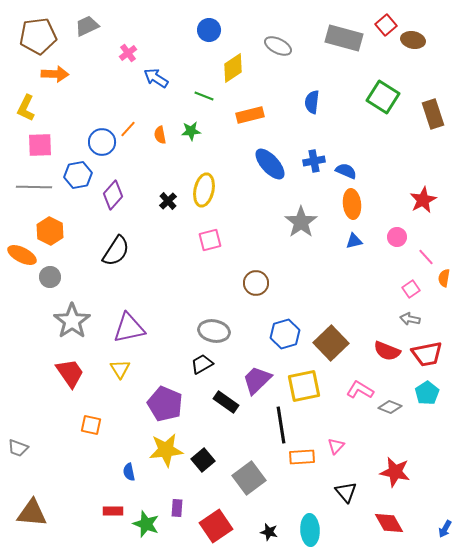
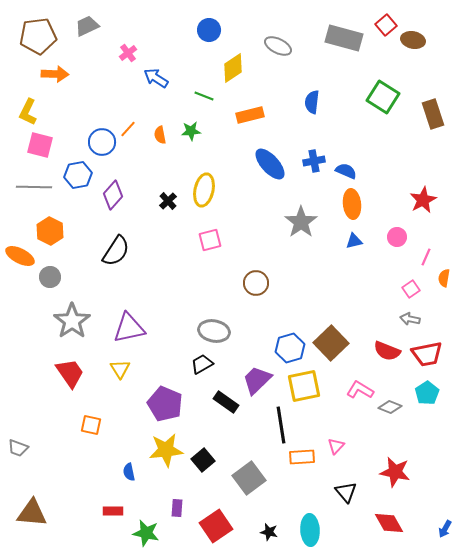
yellow L-shape at (26, 108): moved 2 px right, 4 px down
pink square at (40, 145): rotated 16 degrees clockwise
orange ellipse at (22, 255): moved 2 px left, 1 px down
pink line at (426, 257): rotated 66 degrees clockwise
blue hexagon at (285, 334): moved 5 px right, 14 px down
green star at (146, 524): moved 9 px down; rotated 8 degrees counterclockwise
